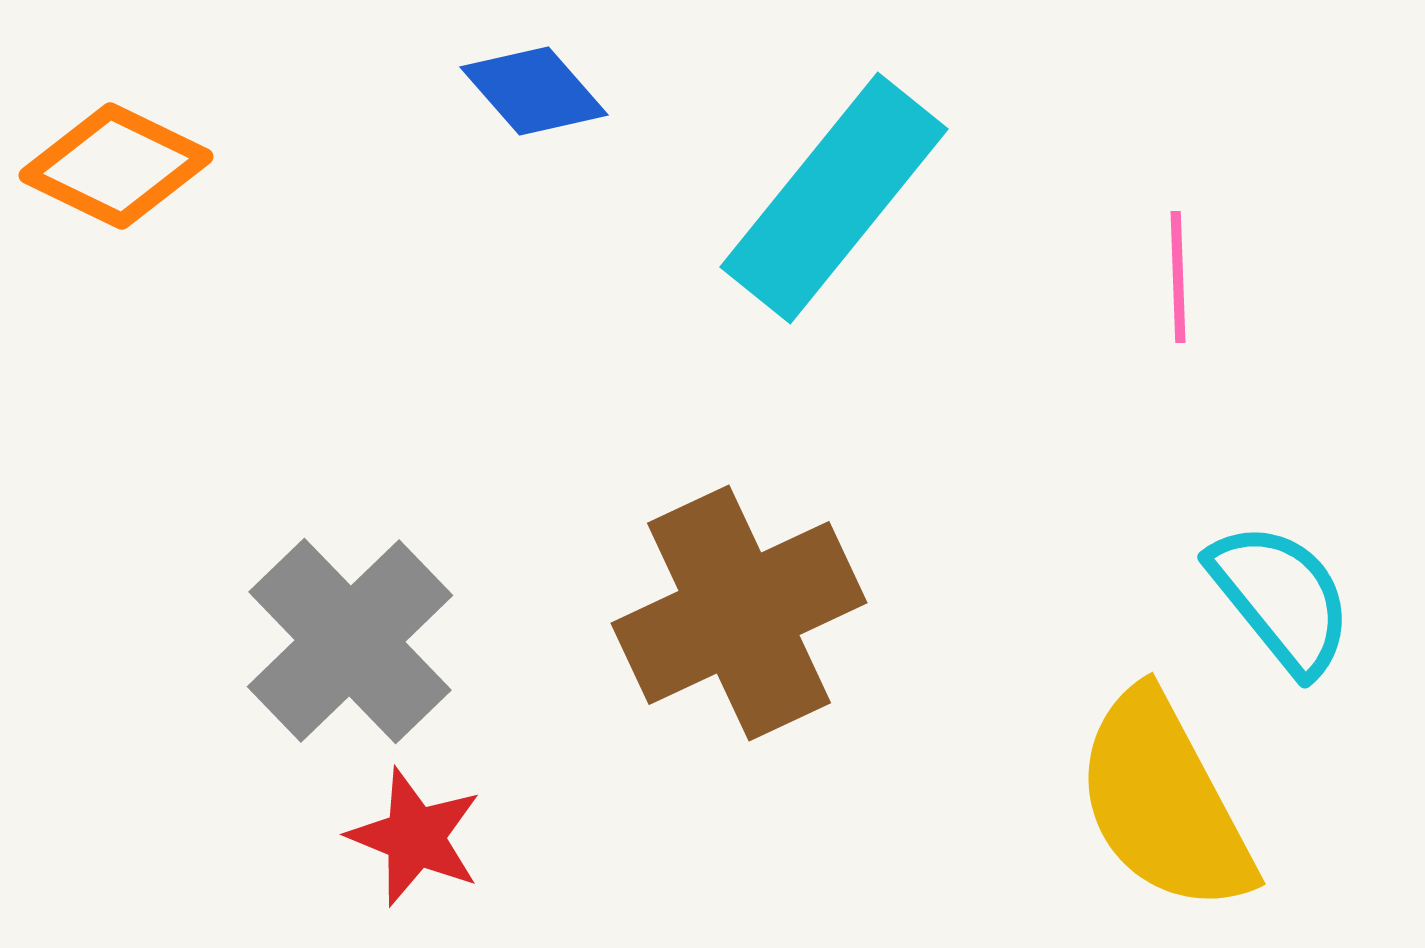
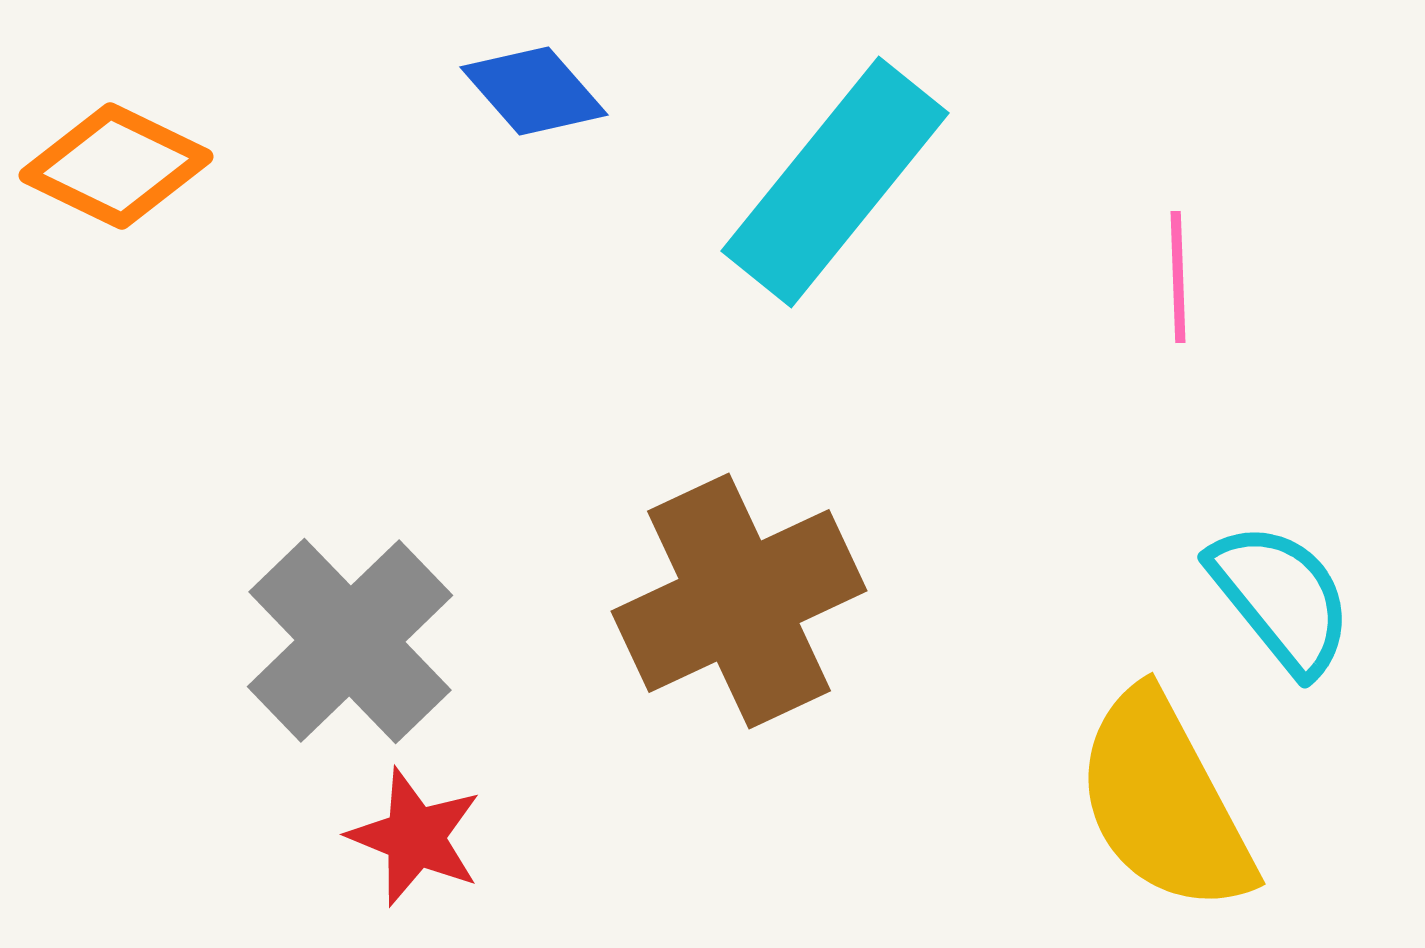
cyan rectangle: moved 1 px right, 16 px up
brown cross: moved 12 px up
